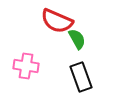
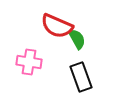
red semicircle: moved 5 px down
pink cross: moved 3 px right, 4 px up
